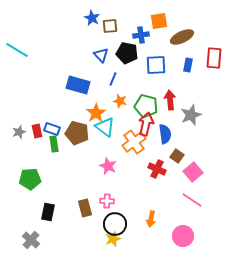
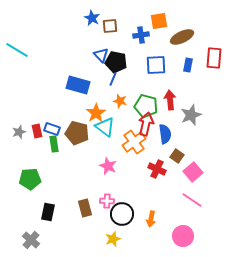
black pentagon at (127, 53): moved 11 px left, 9 px down
black circle at (115, 224): moved 7 px right, 10 px up
